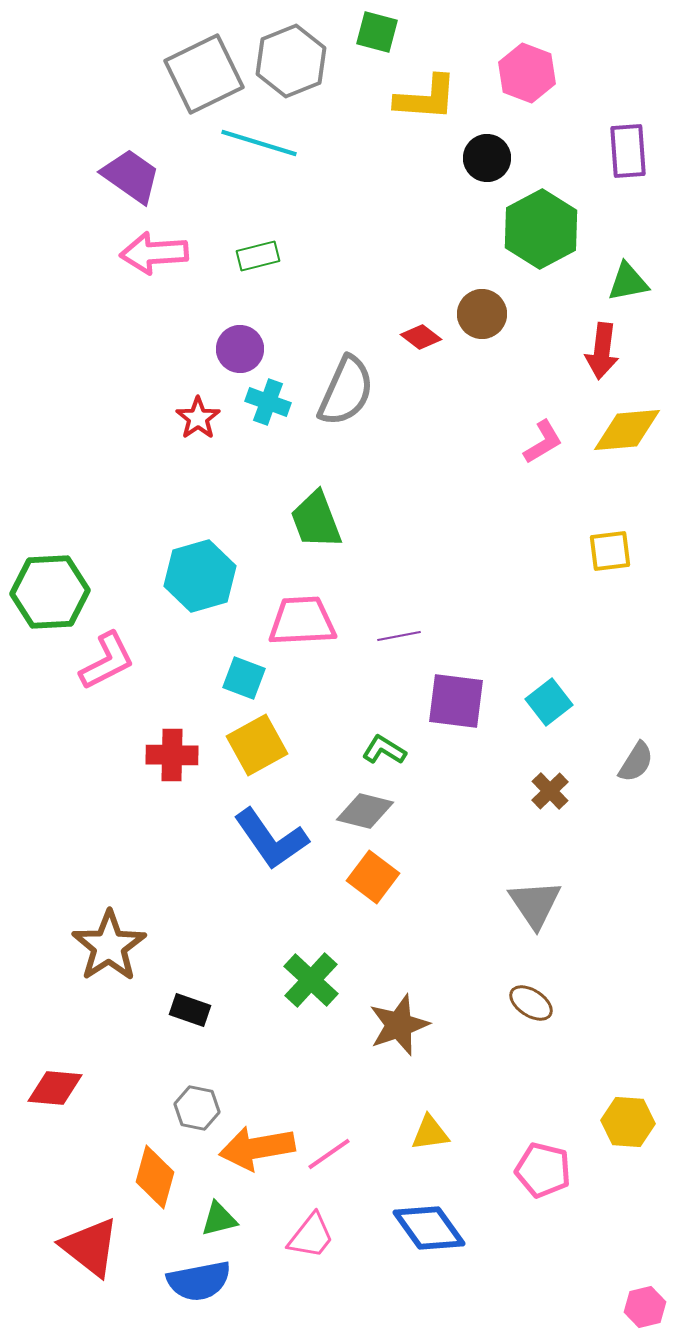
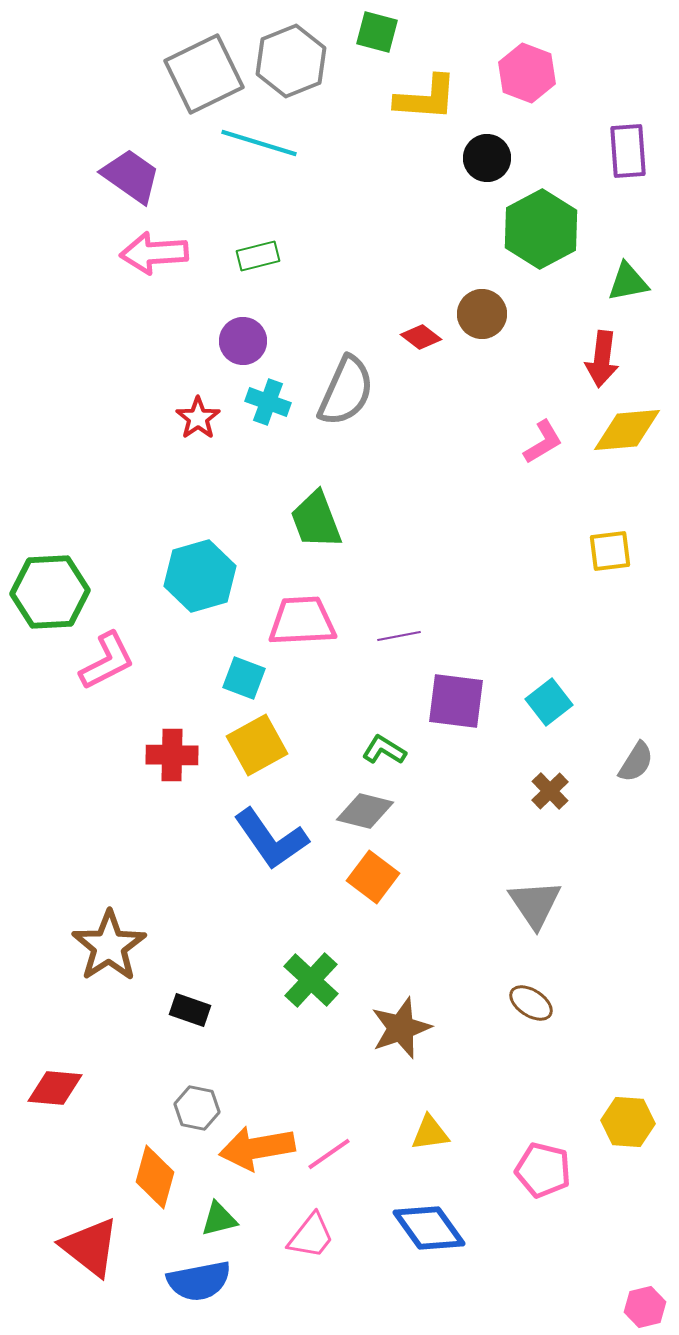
purple circle at (240, 349): moved 3 px right, 8 px up
red arrow at (602, 351): moved 8 px down
brown star at (399, 1025): moved 2 px right, 3 px down
